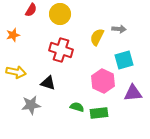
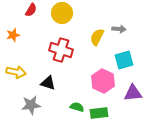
yellow circle: moved 2 px right, 1 px up
